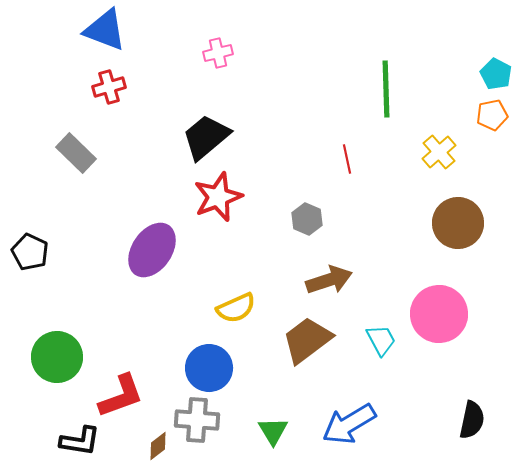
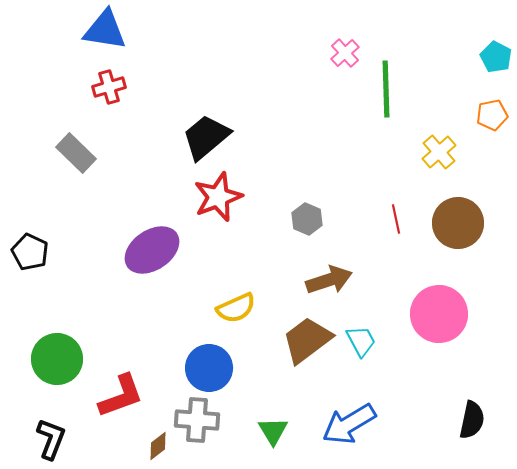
blue triangle: rotated 12 degrees counterclockwise
pink cross: moved 127 px right; rotated 28 degrees counterclockwise
cyan pentagon: moved 17 px up
red line: moved 49 px right, 60 px down
purple ellipse: rotated 22 degrees clockwise
cyan trapezoid: moved 20 px left, 1 px down
green circle: moved 2 px down
black L-shape: moved 29 px left, 2 px up; rotated 78 degrees counterclockwise
